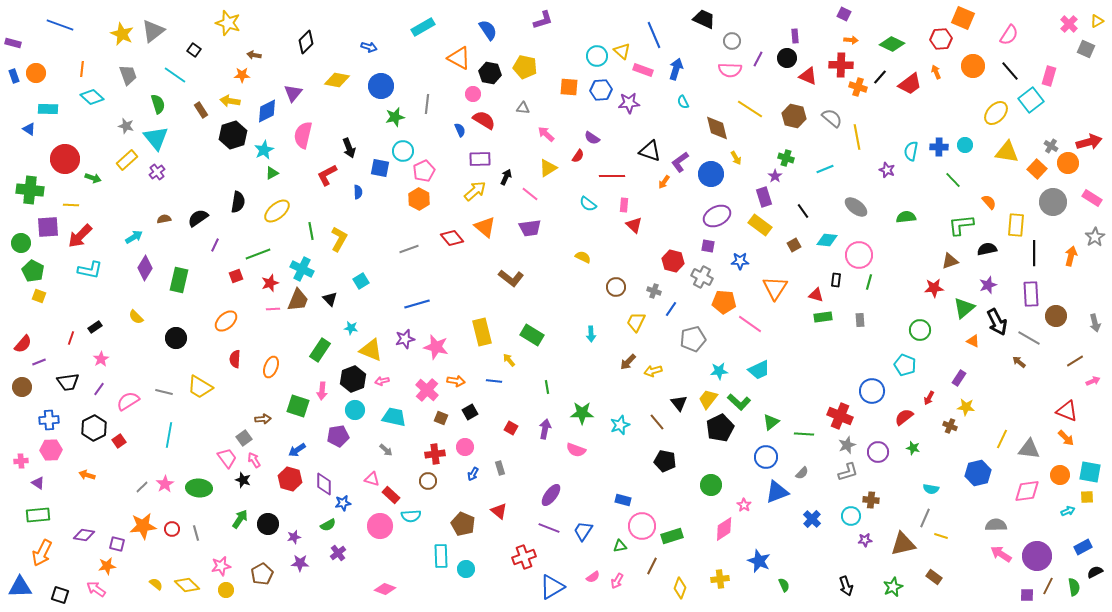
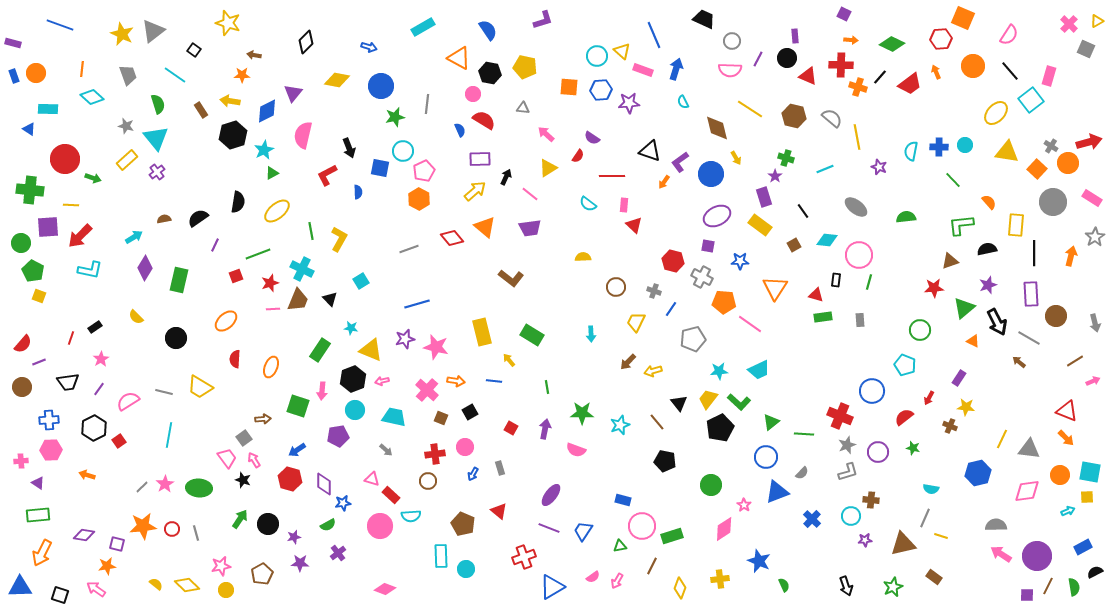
purple star at (887, 170): moved 8 px left, 3 px up
yellow semicircle at (583, 257): rotated 28 degrees counterclockwise
